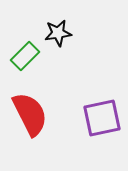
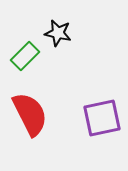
black star: rotated 20 degrees clockwise
